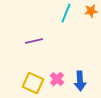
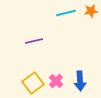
cyan line: rotated 54 degrees clockwise
pink cross: moved 1 px left, 2 px down
yellow square: rotated 30 degrees clockwise
